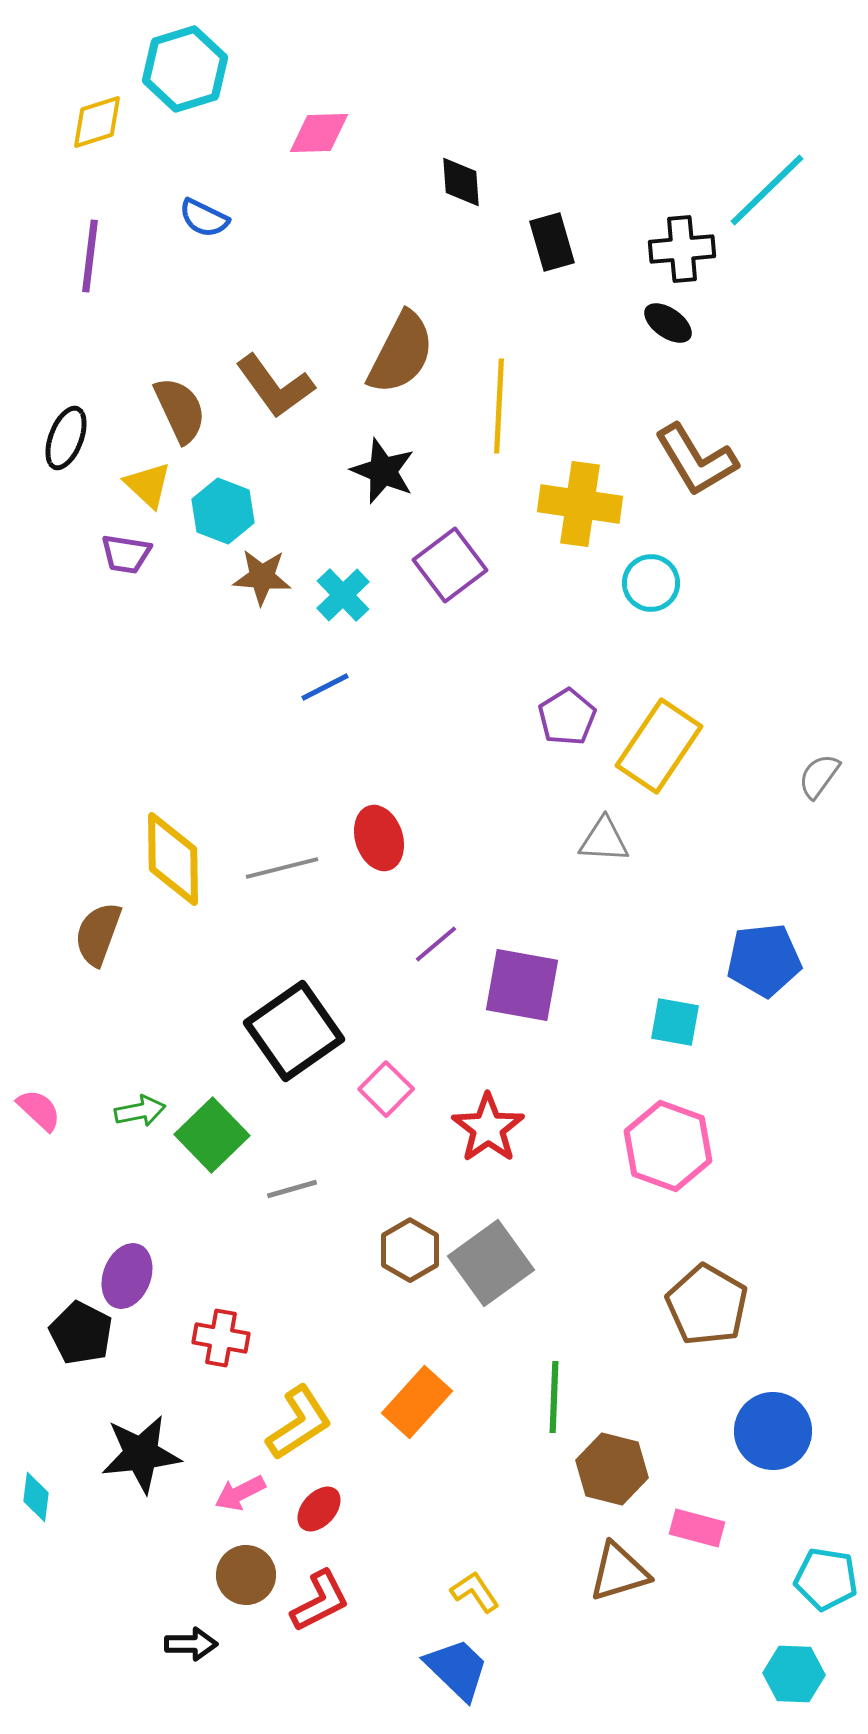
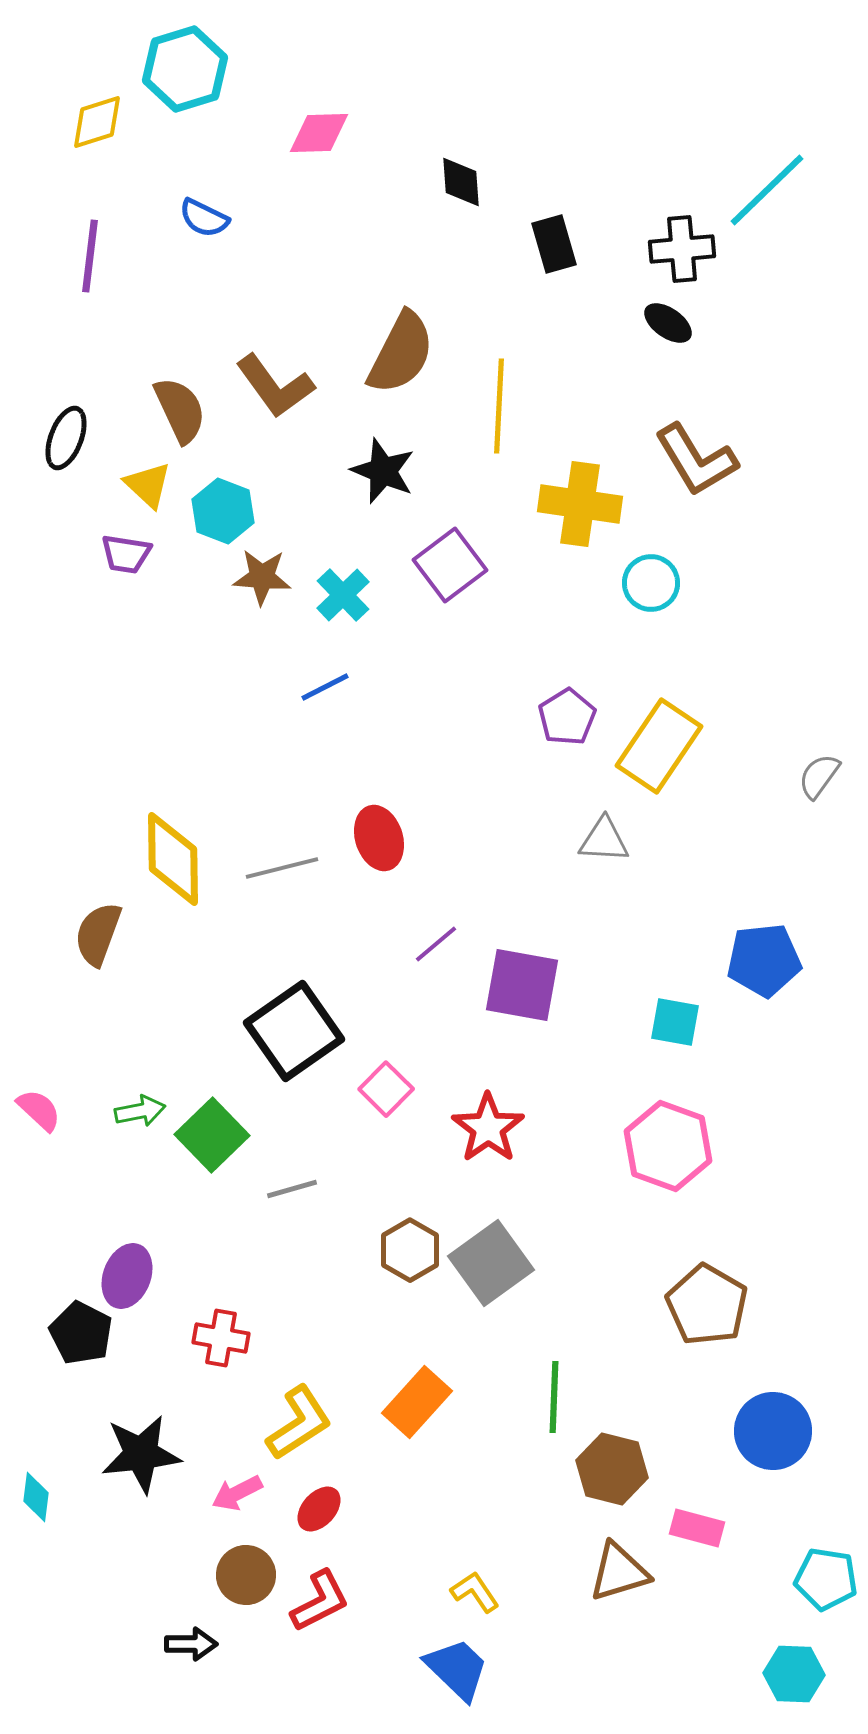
black rectangle at (552, 242): moved 2 px right, 2 px down
pink arrow at (240, 1493): moved 3 px left
